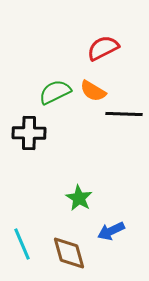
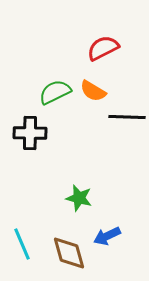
black line: moved 3 px right, 3 px down
black cross: moved 1 px right
green star: rotated 16 degrees counterclockwise
blue arrow: moved 4 px left, 5 px down
